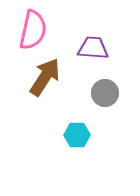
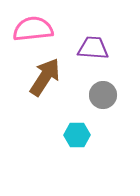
pink semicircle: moved 1 px up; rotated 108 degrees counterclockwise
gray circle: moved 2 px left, 2 px down
